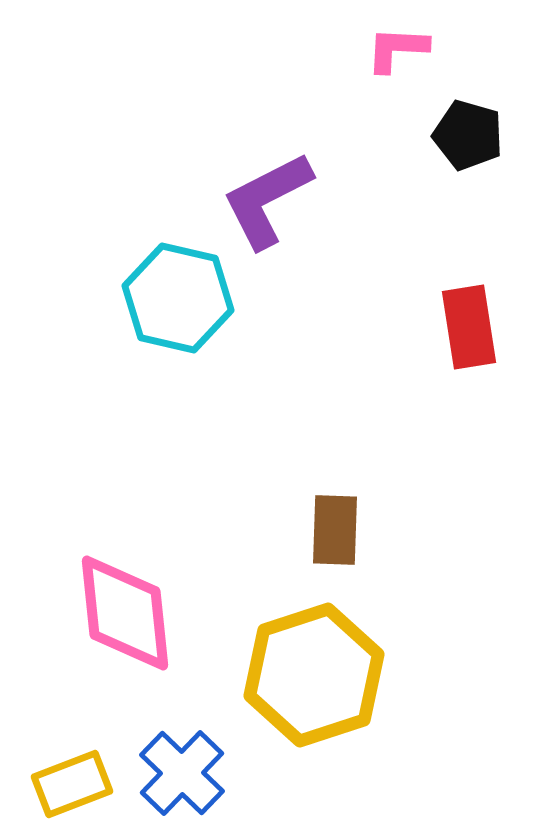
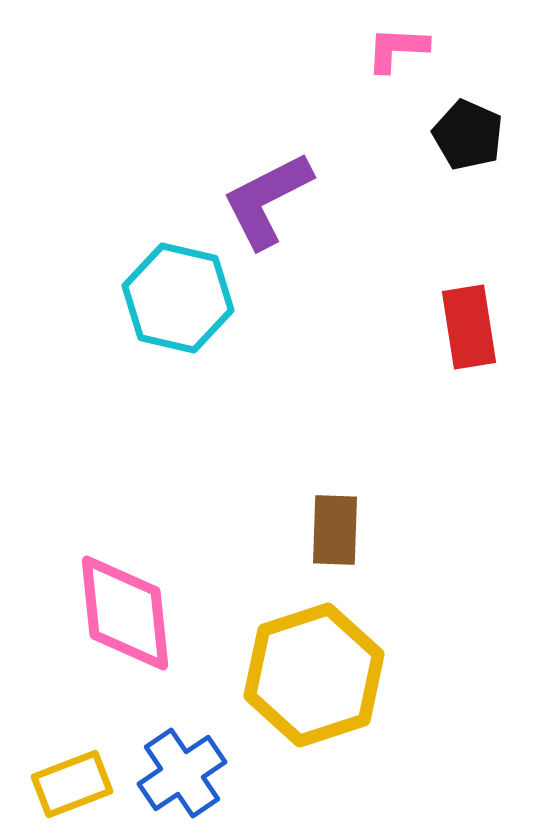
black pentagon: rotated 8 degrees clockwise
blue cross: rotated 12 degrees clockwise
